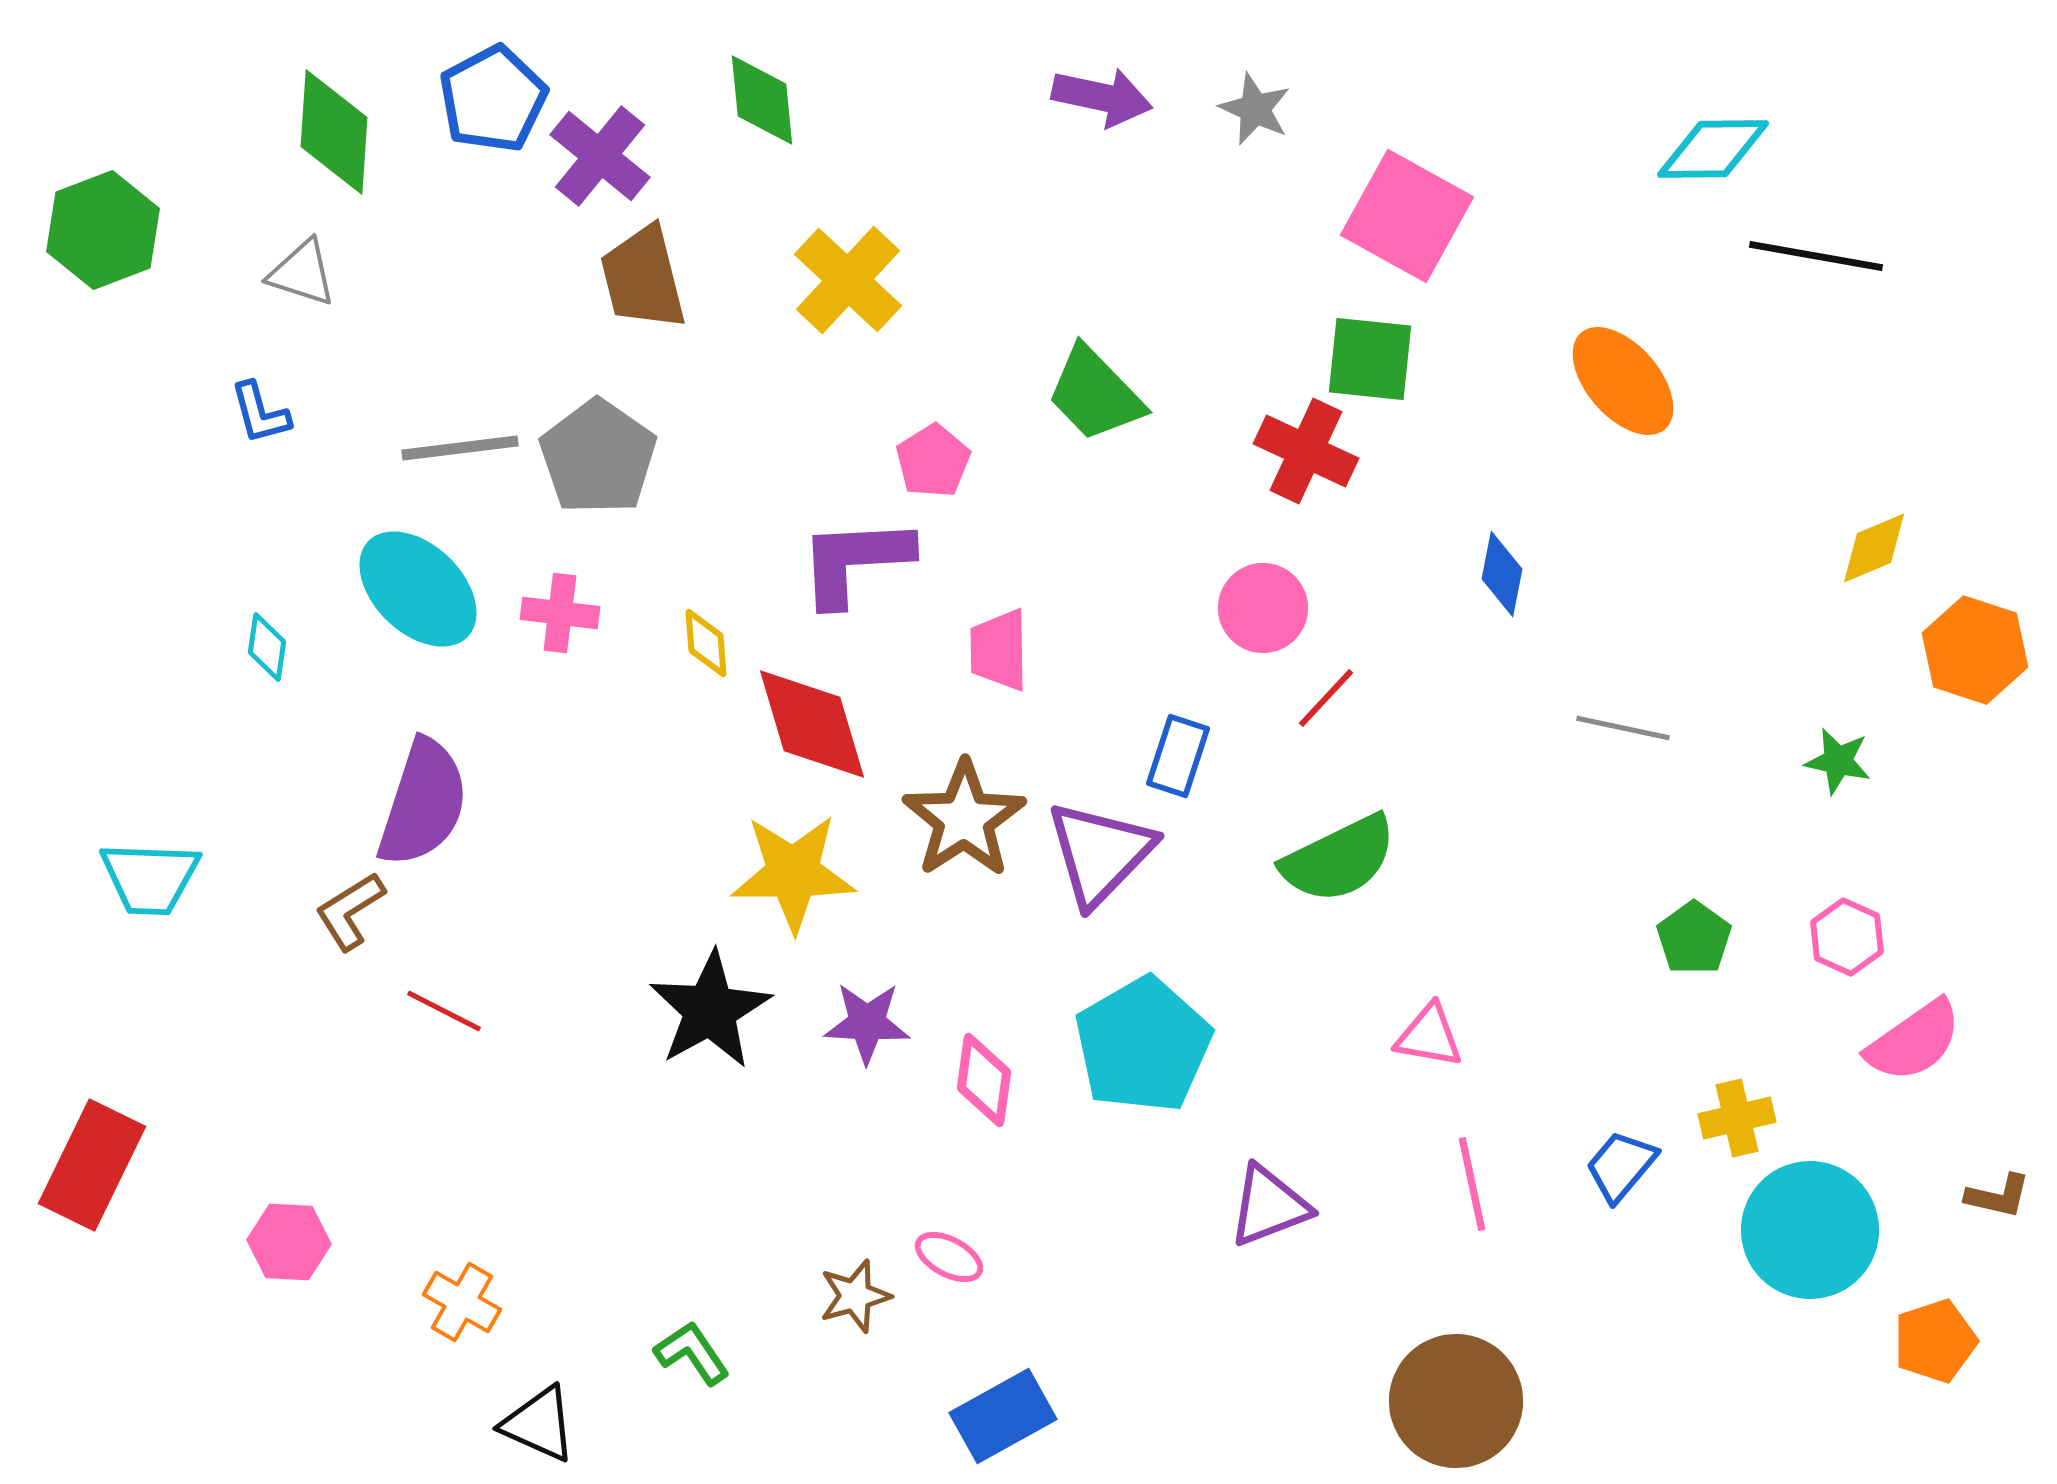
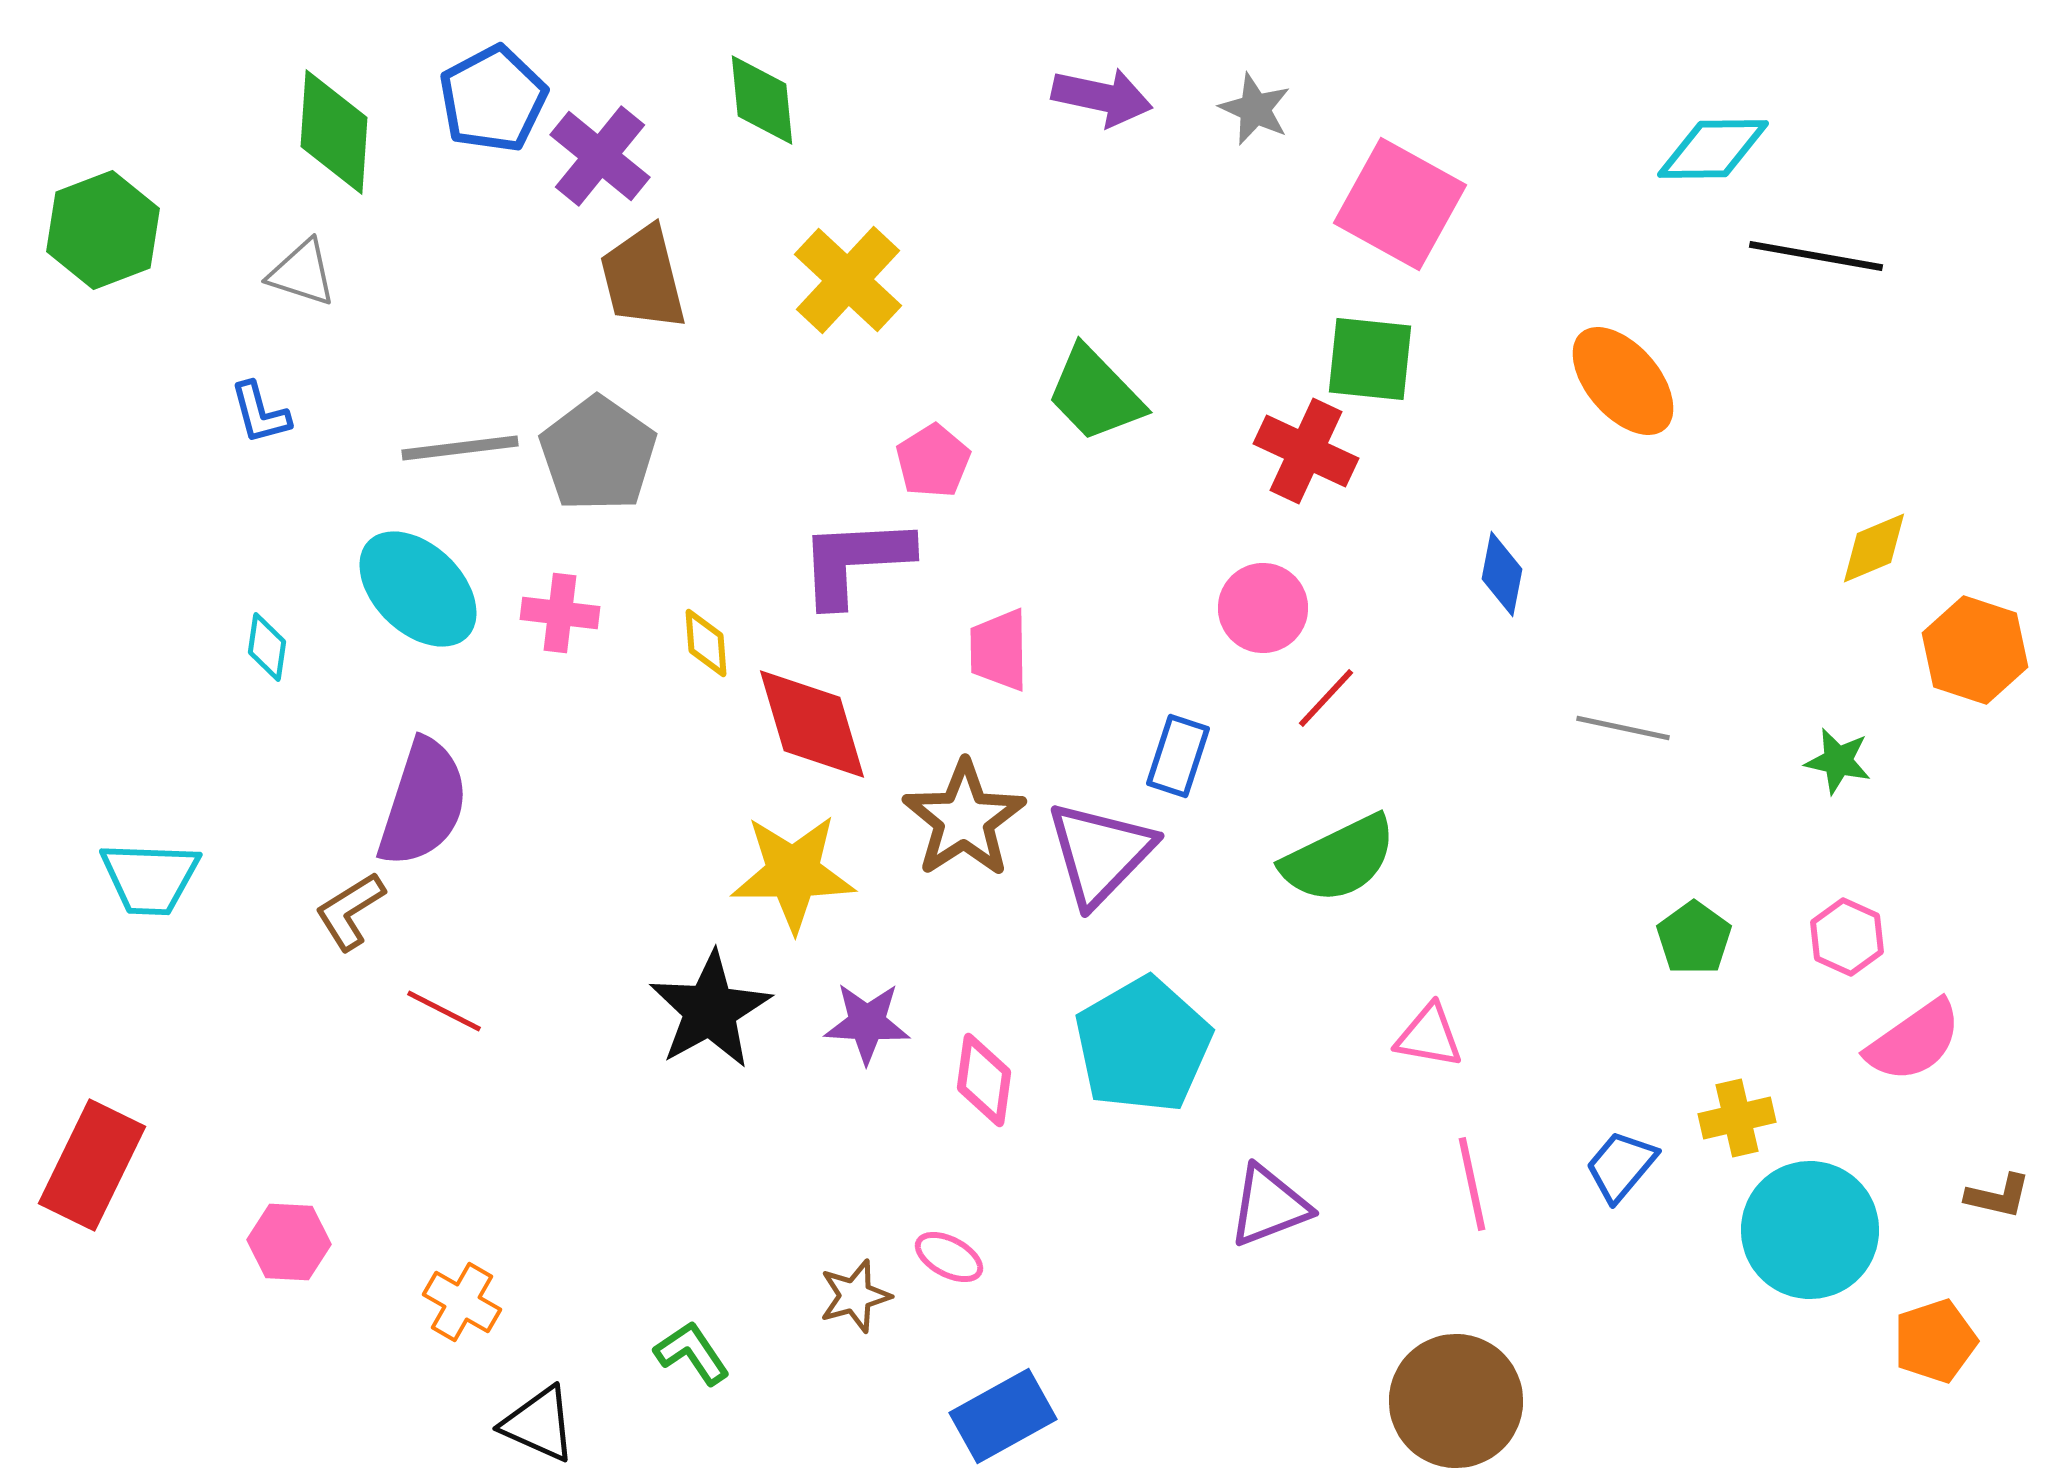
pink square at (1407, 216): moved 7 px left, 12 px up
gray pentagon at (598, 457): moved 3 px up
